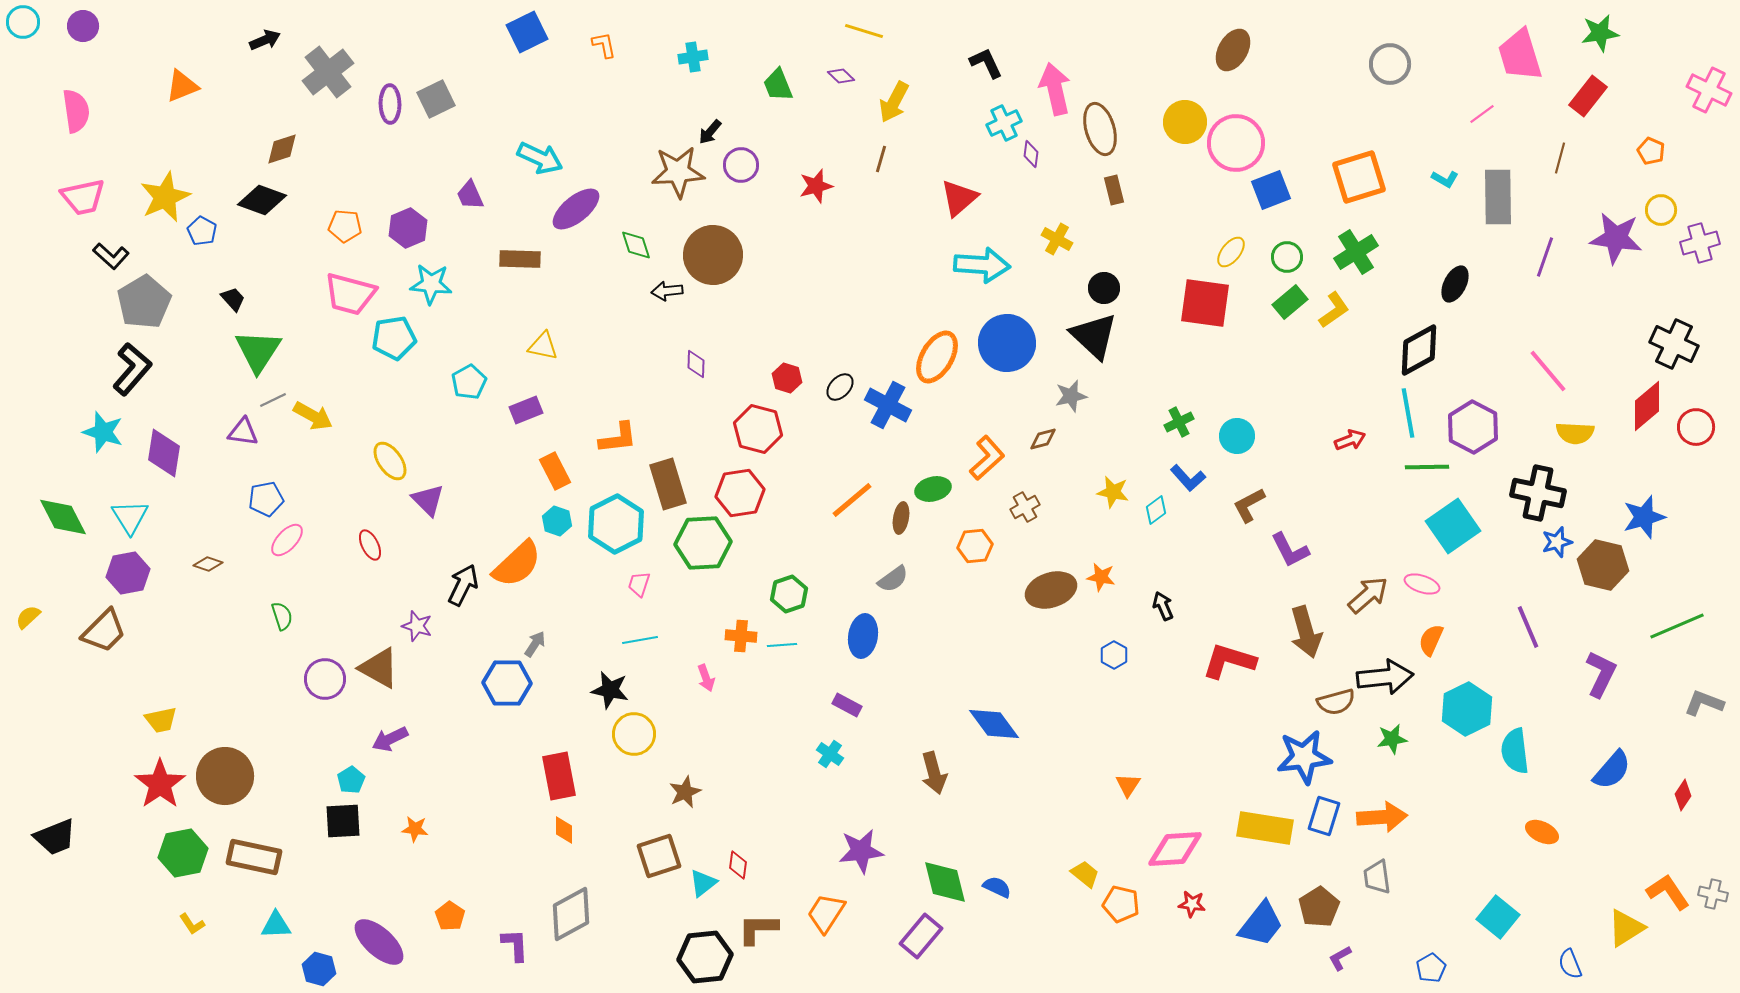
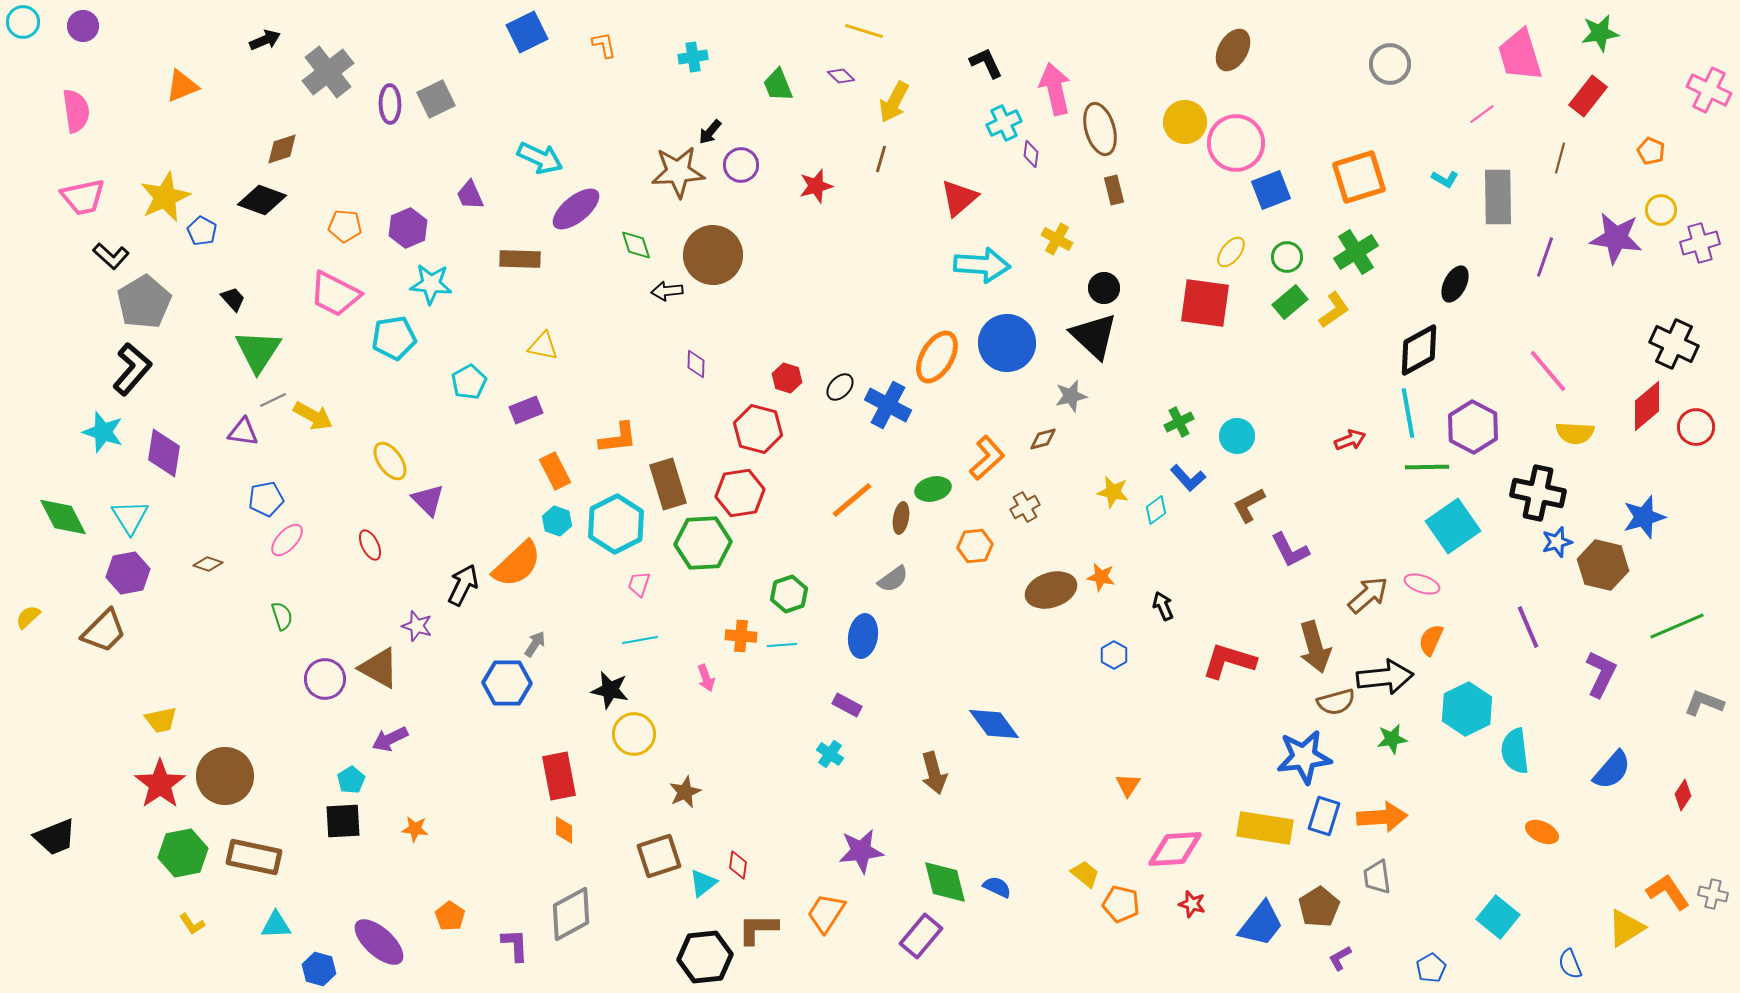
pink trapezoid at (350, 294): moved 15 px left; rotated 12 degrees clockwise
brown arrow at (1306, 632): moved 9 px right, 15 px down
red star at (1192, 904): rotated 8 degrees clockwise
